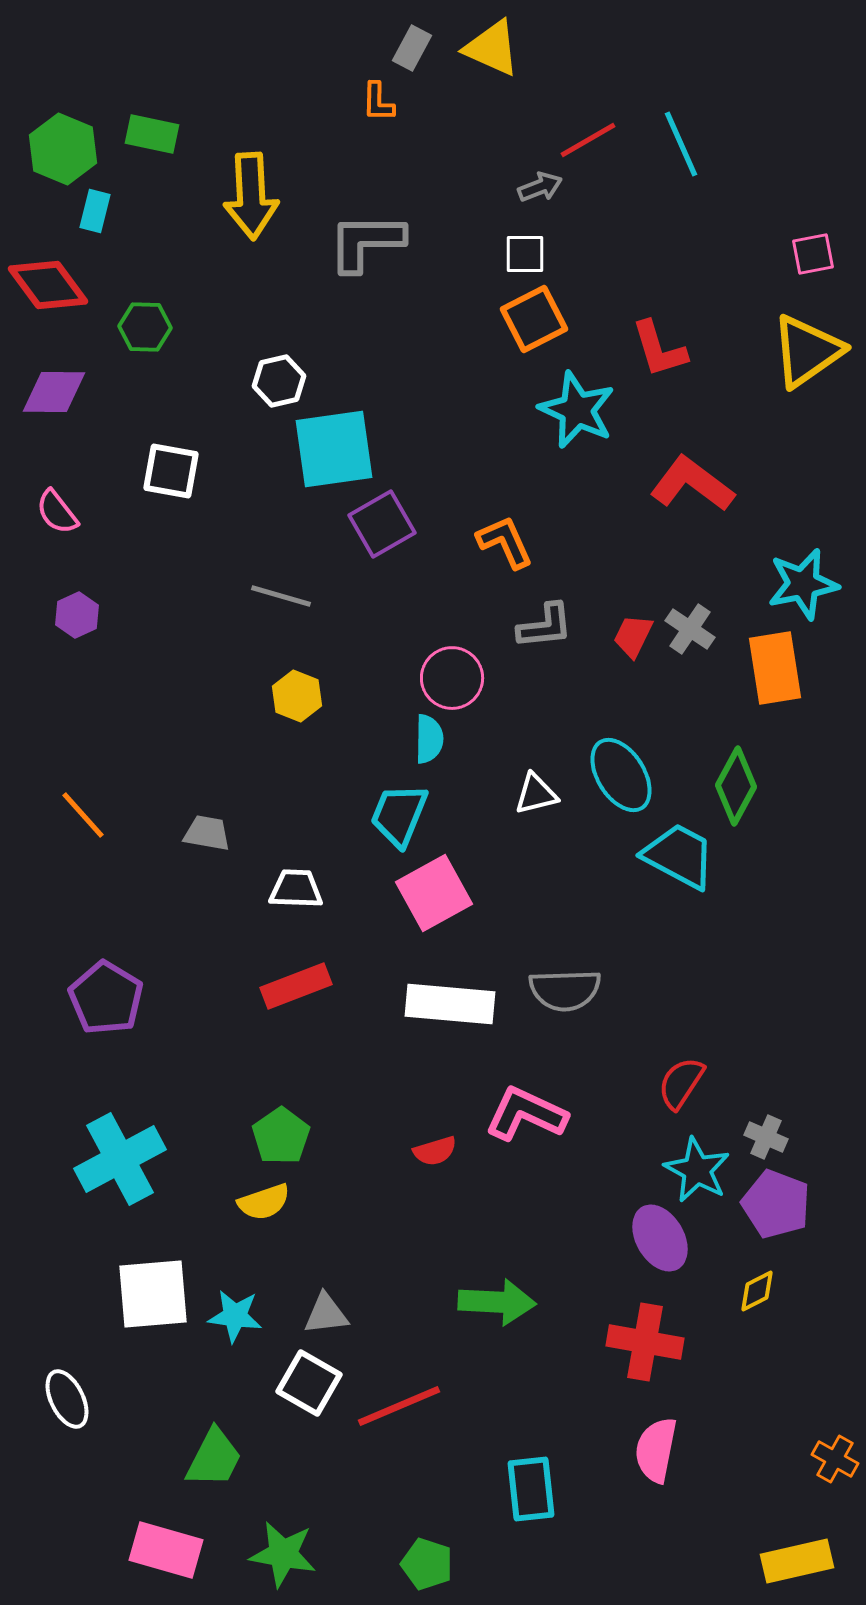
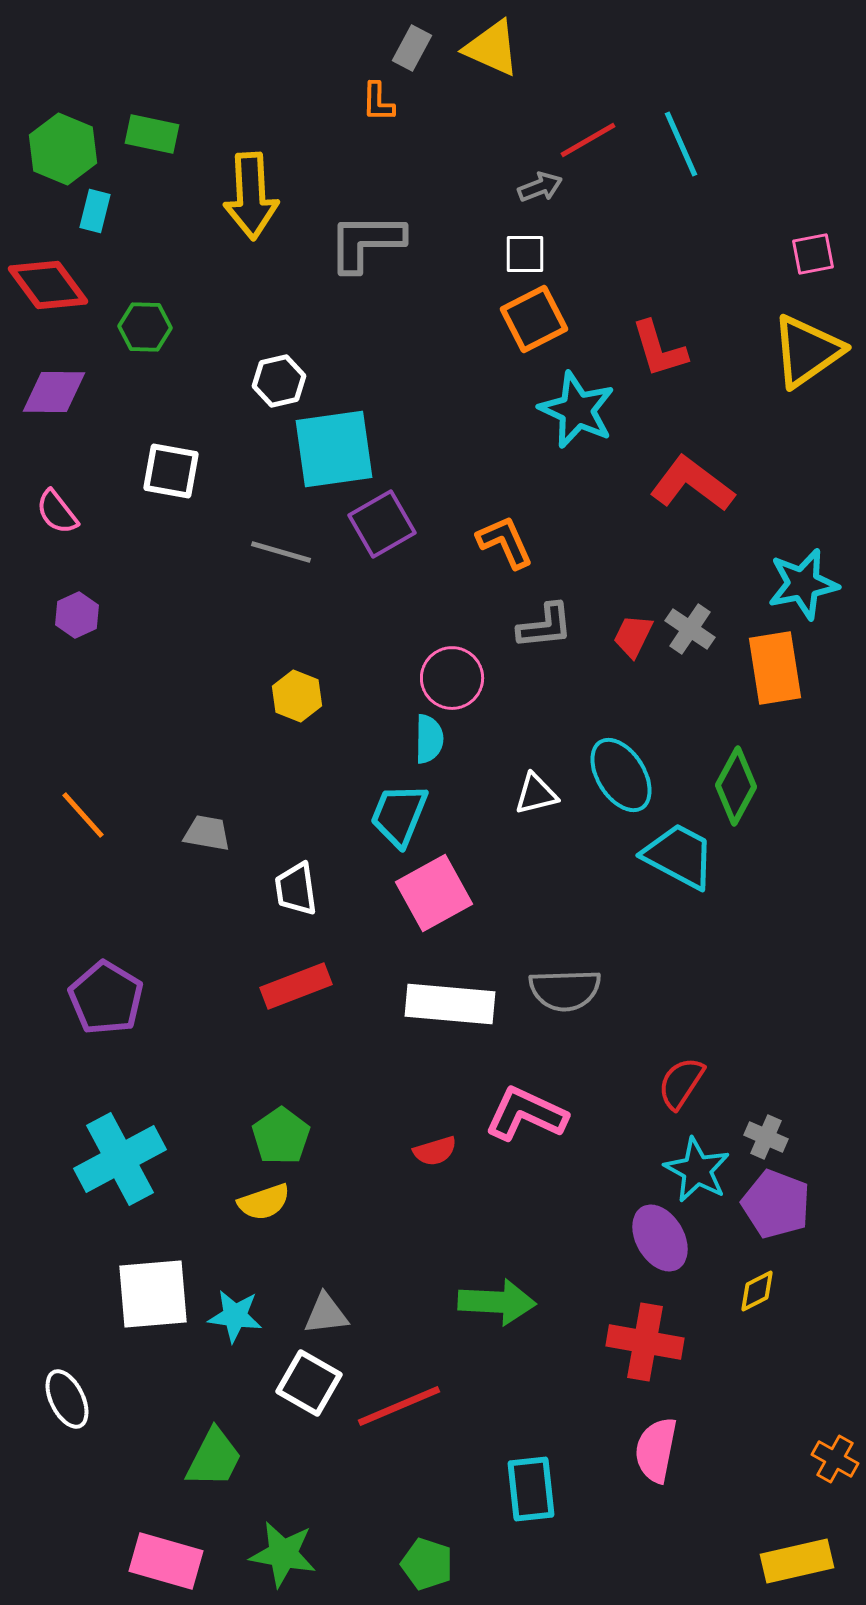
gray line at (281, 596): moved 44 px up
white trapezoid at (296, 889): rotated 100 degrees counterclockwise
pink rectangle at (166, 1550): moved 11 px down
